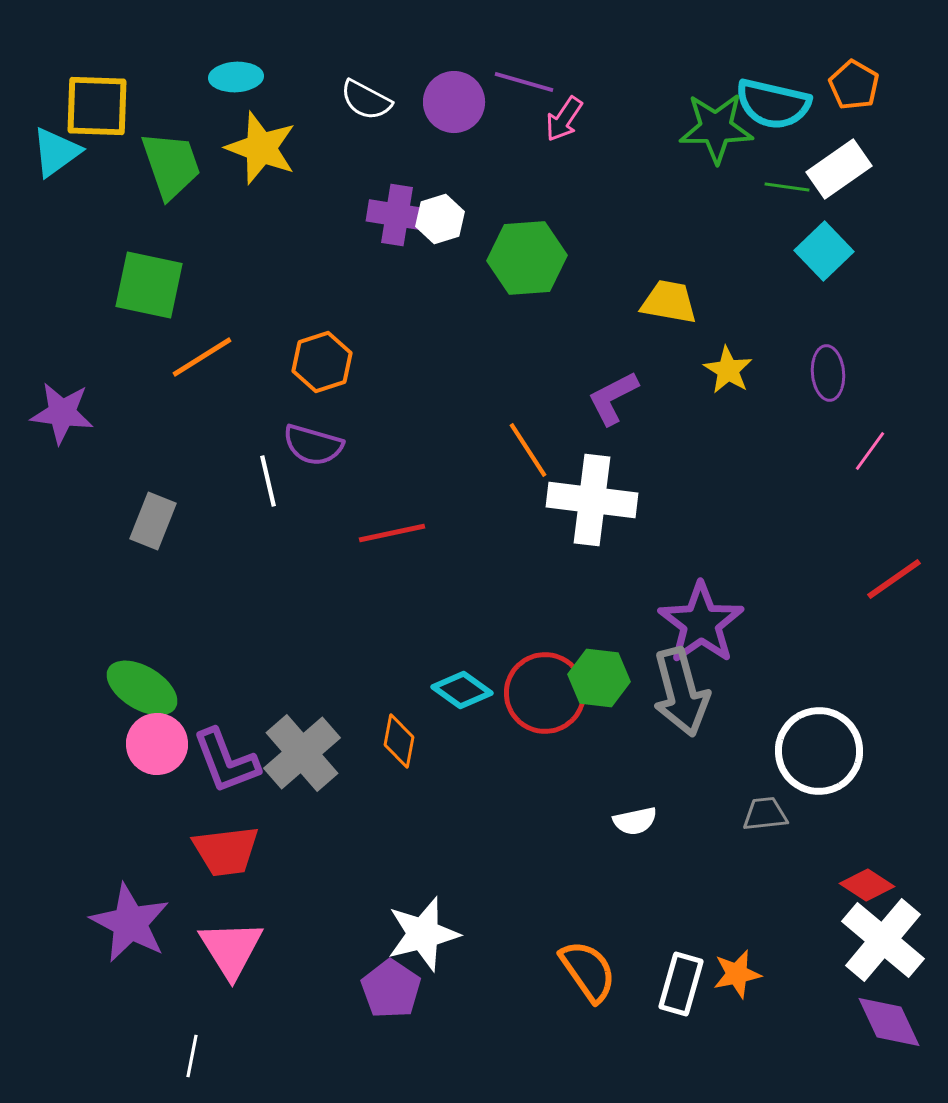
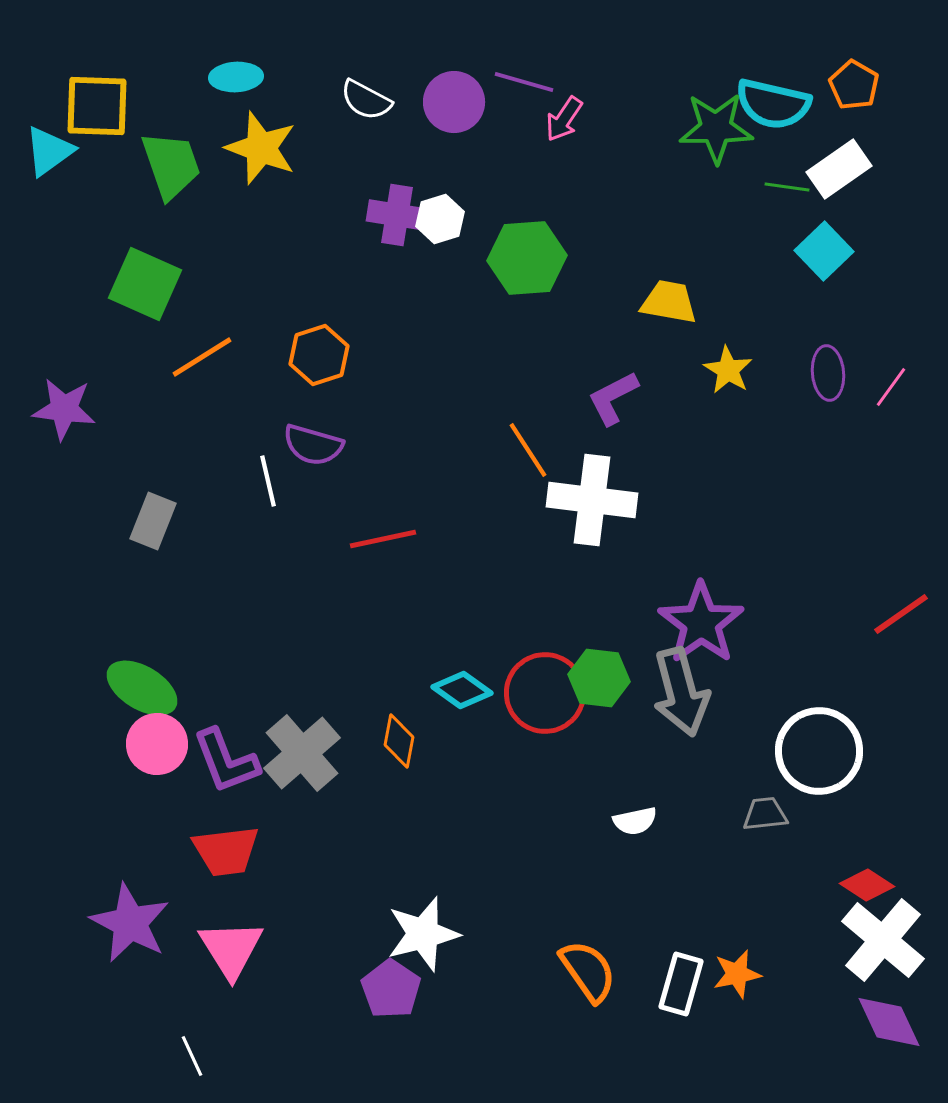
cyan triangle at (56, 152): moved 7 px left, 1 px up
green square at (149, 285): moved 4 px left, 1 px up; rotated 12 degrees clockwise
orange hexagon at (322, 362): moved 3 px left, 7 px up
purple star at (62, 413): moved 2 px right, 4 px up
pink line at (870, 451): moved 21 px right, 64 px up
red line at (392, 533): moved 9 px left, 6 px down
red line at (894, 579): moved 7 px right, 35 px down
white line at (192, 1056): rotated 36 degrees counterclockwise
